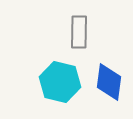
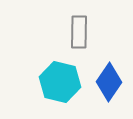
blue diamond: rotated 27 degrees clockwise
